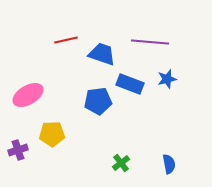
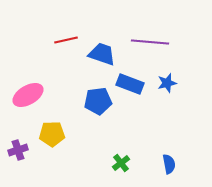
blue star: moved 4 px down
